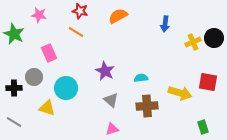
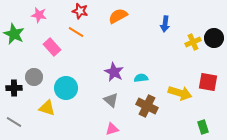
pink rectangle: moved 3 px right, 6 px up; rotated 18 degrees counterclockwise
purple star: moved 9 px right, 1 px down
brown cross: rotated 30 degrees clockwise
